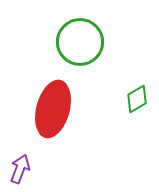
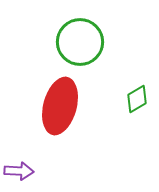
red ellipse: moved 7 px right, 3 px up
purple arrow: moved 1 px left, 2 px down; rotated 72 degrees clockwise
